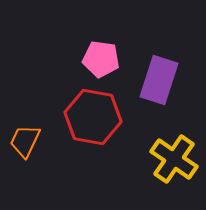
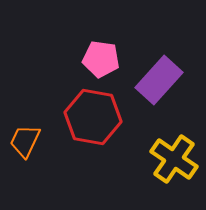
purple rectangle: rotated 24 degrees clockwise
